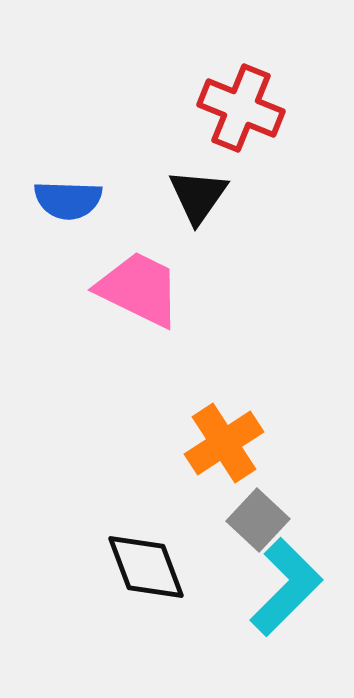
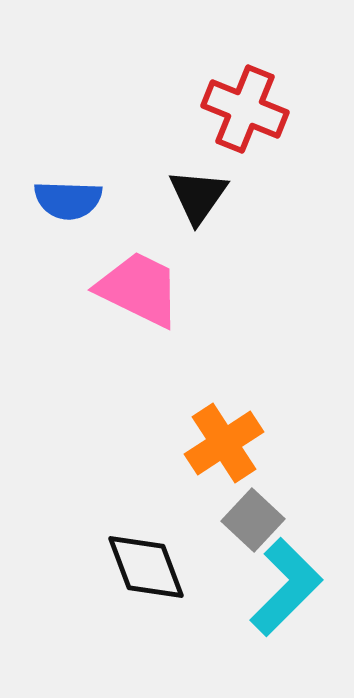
red cross: moved 4 px right, 1 px down
gray square: moved 5 px left
